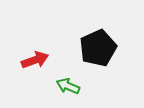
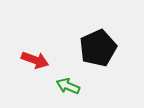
red arrow: rotated 40 degrees clockwise
